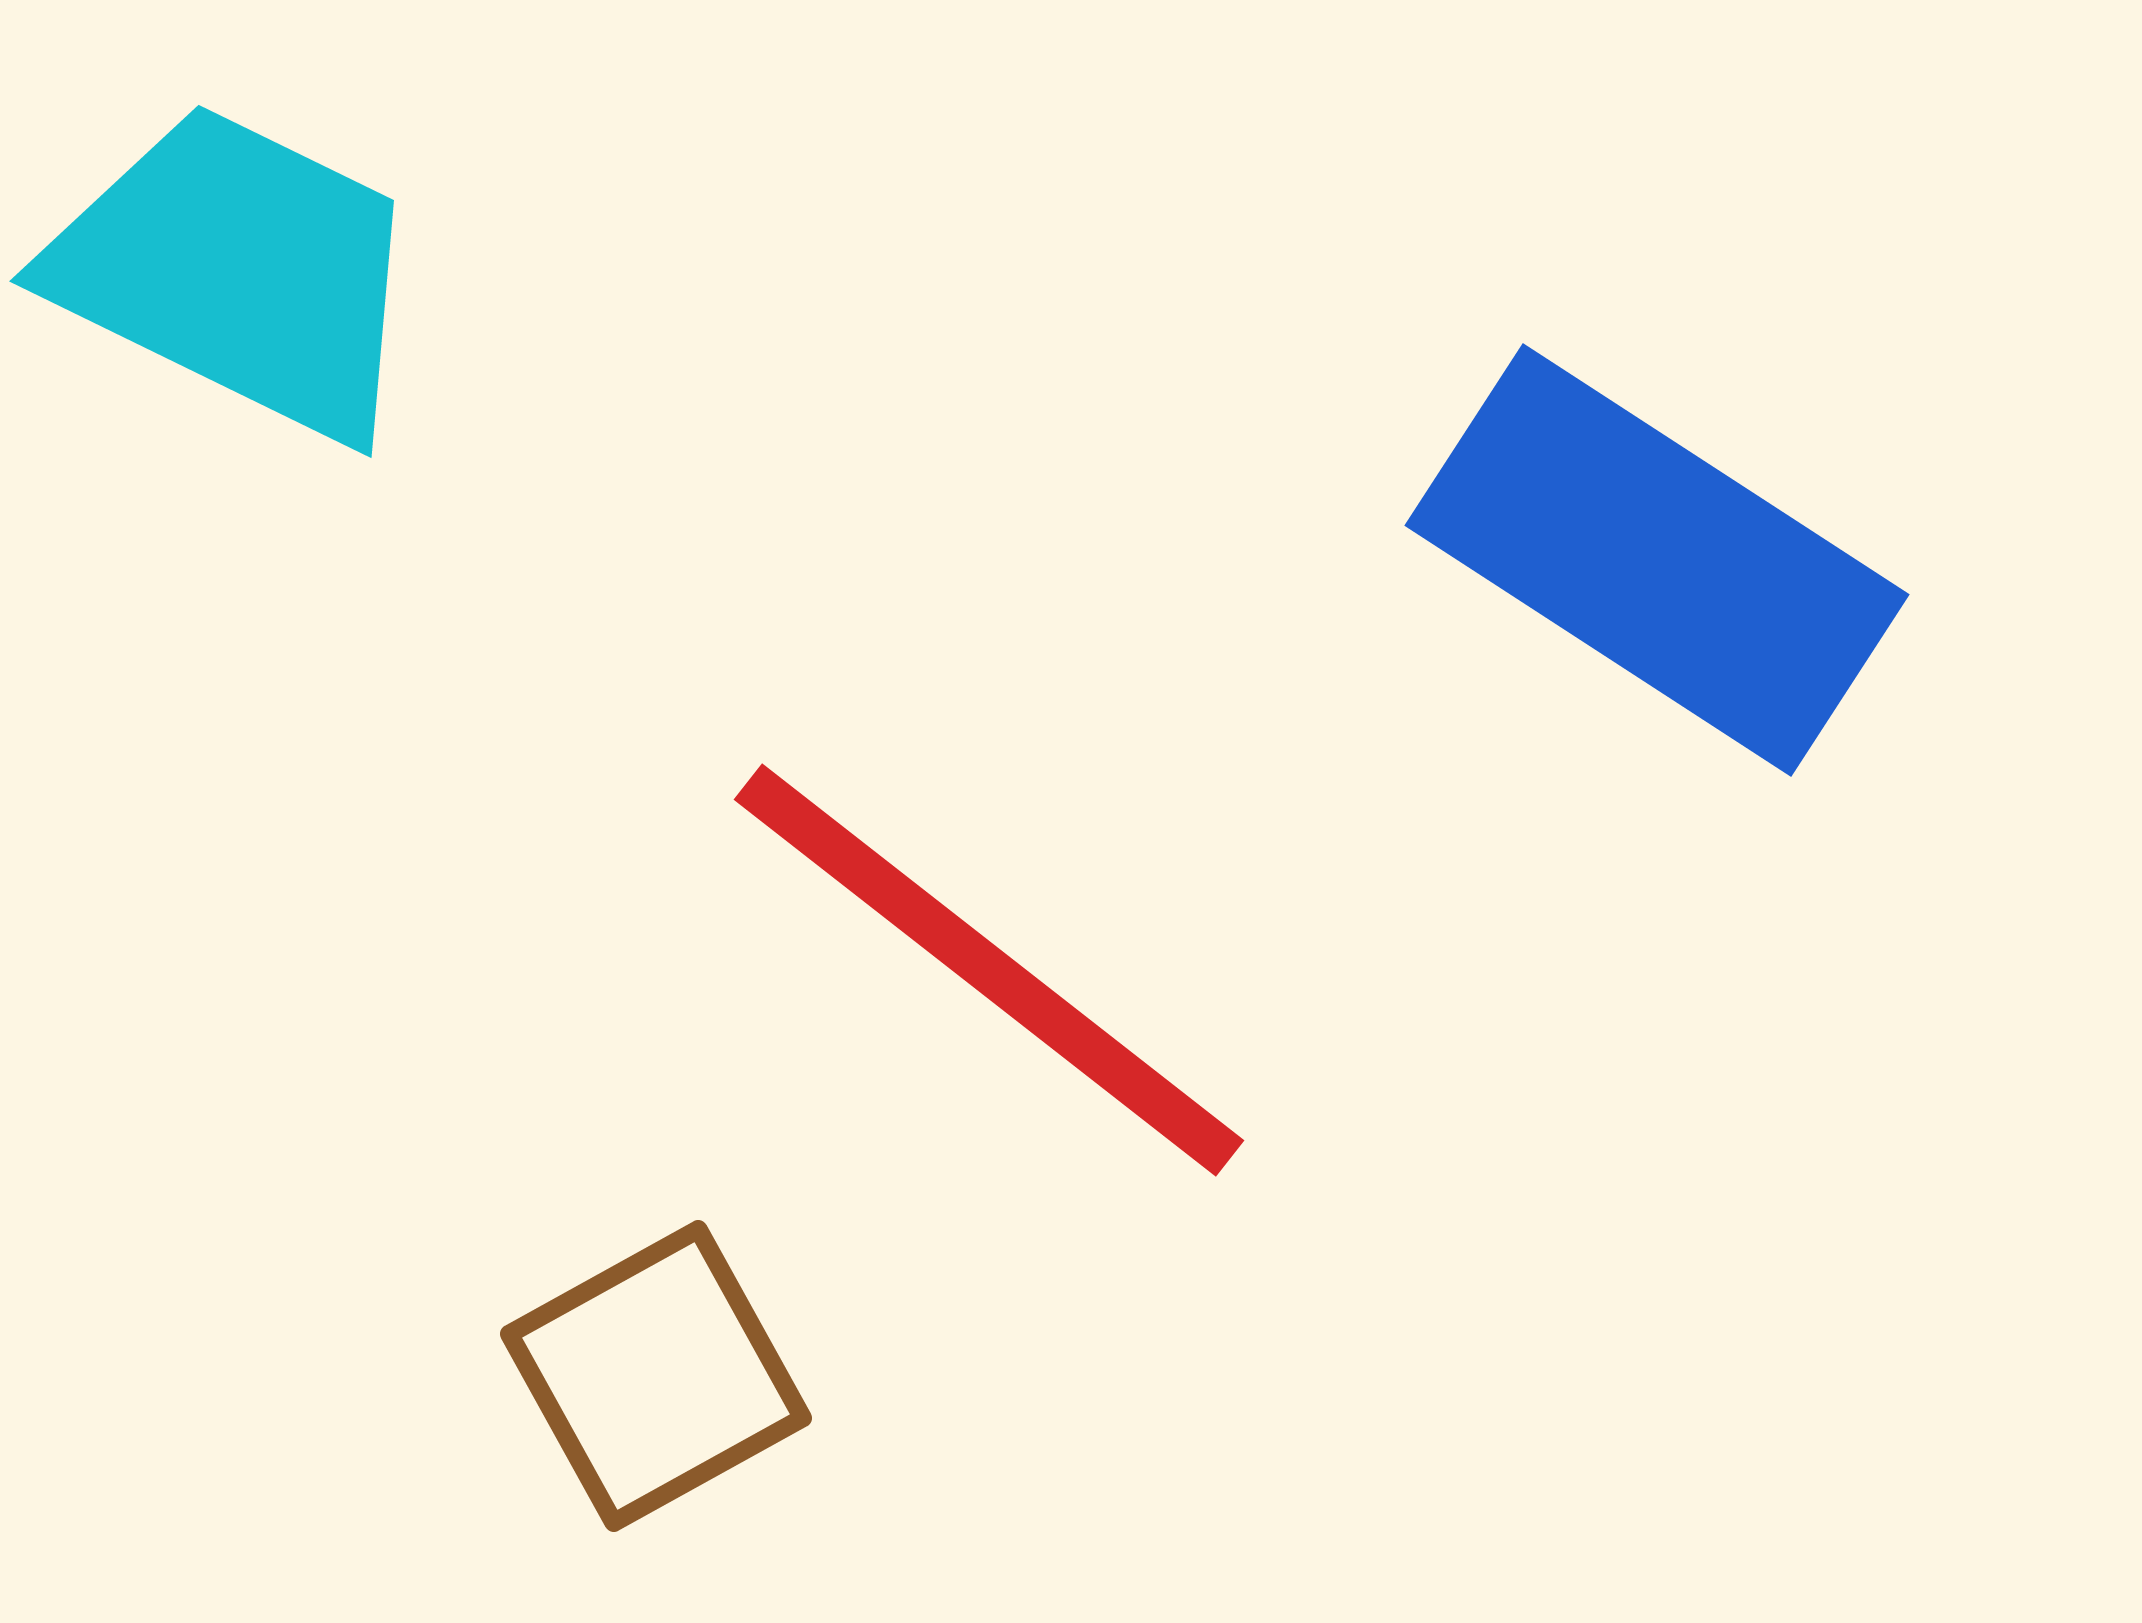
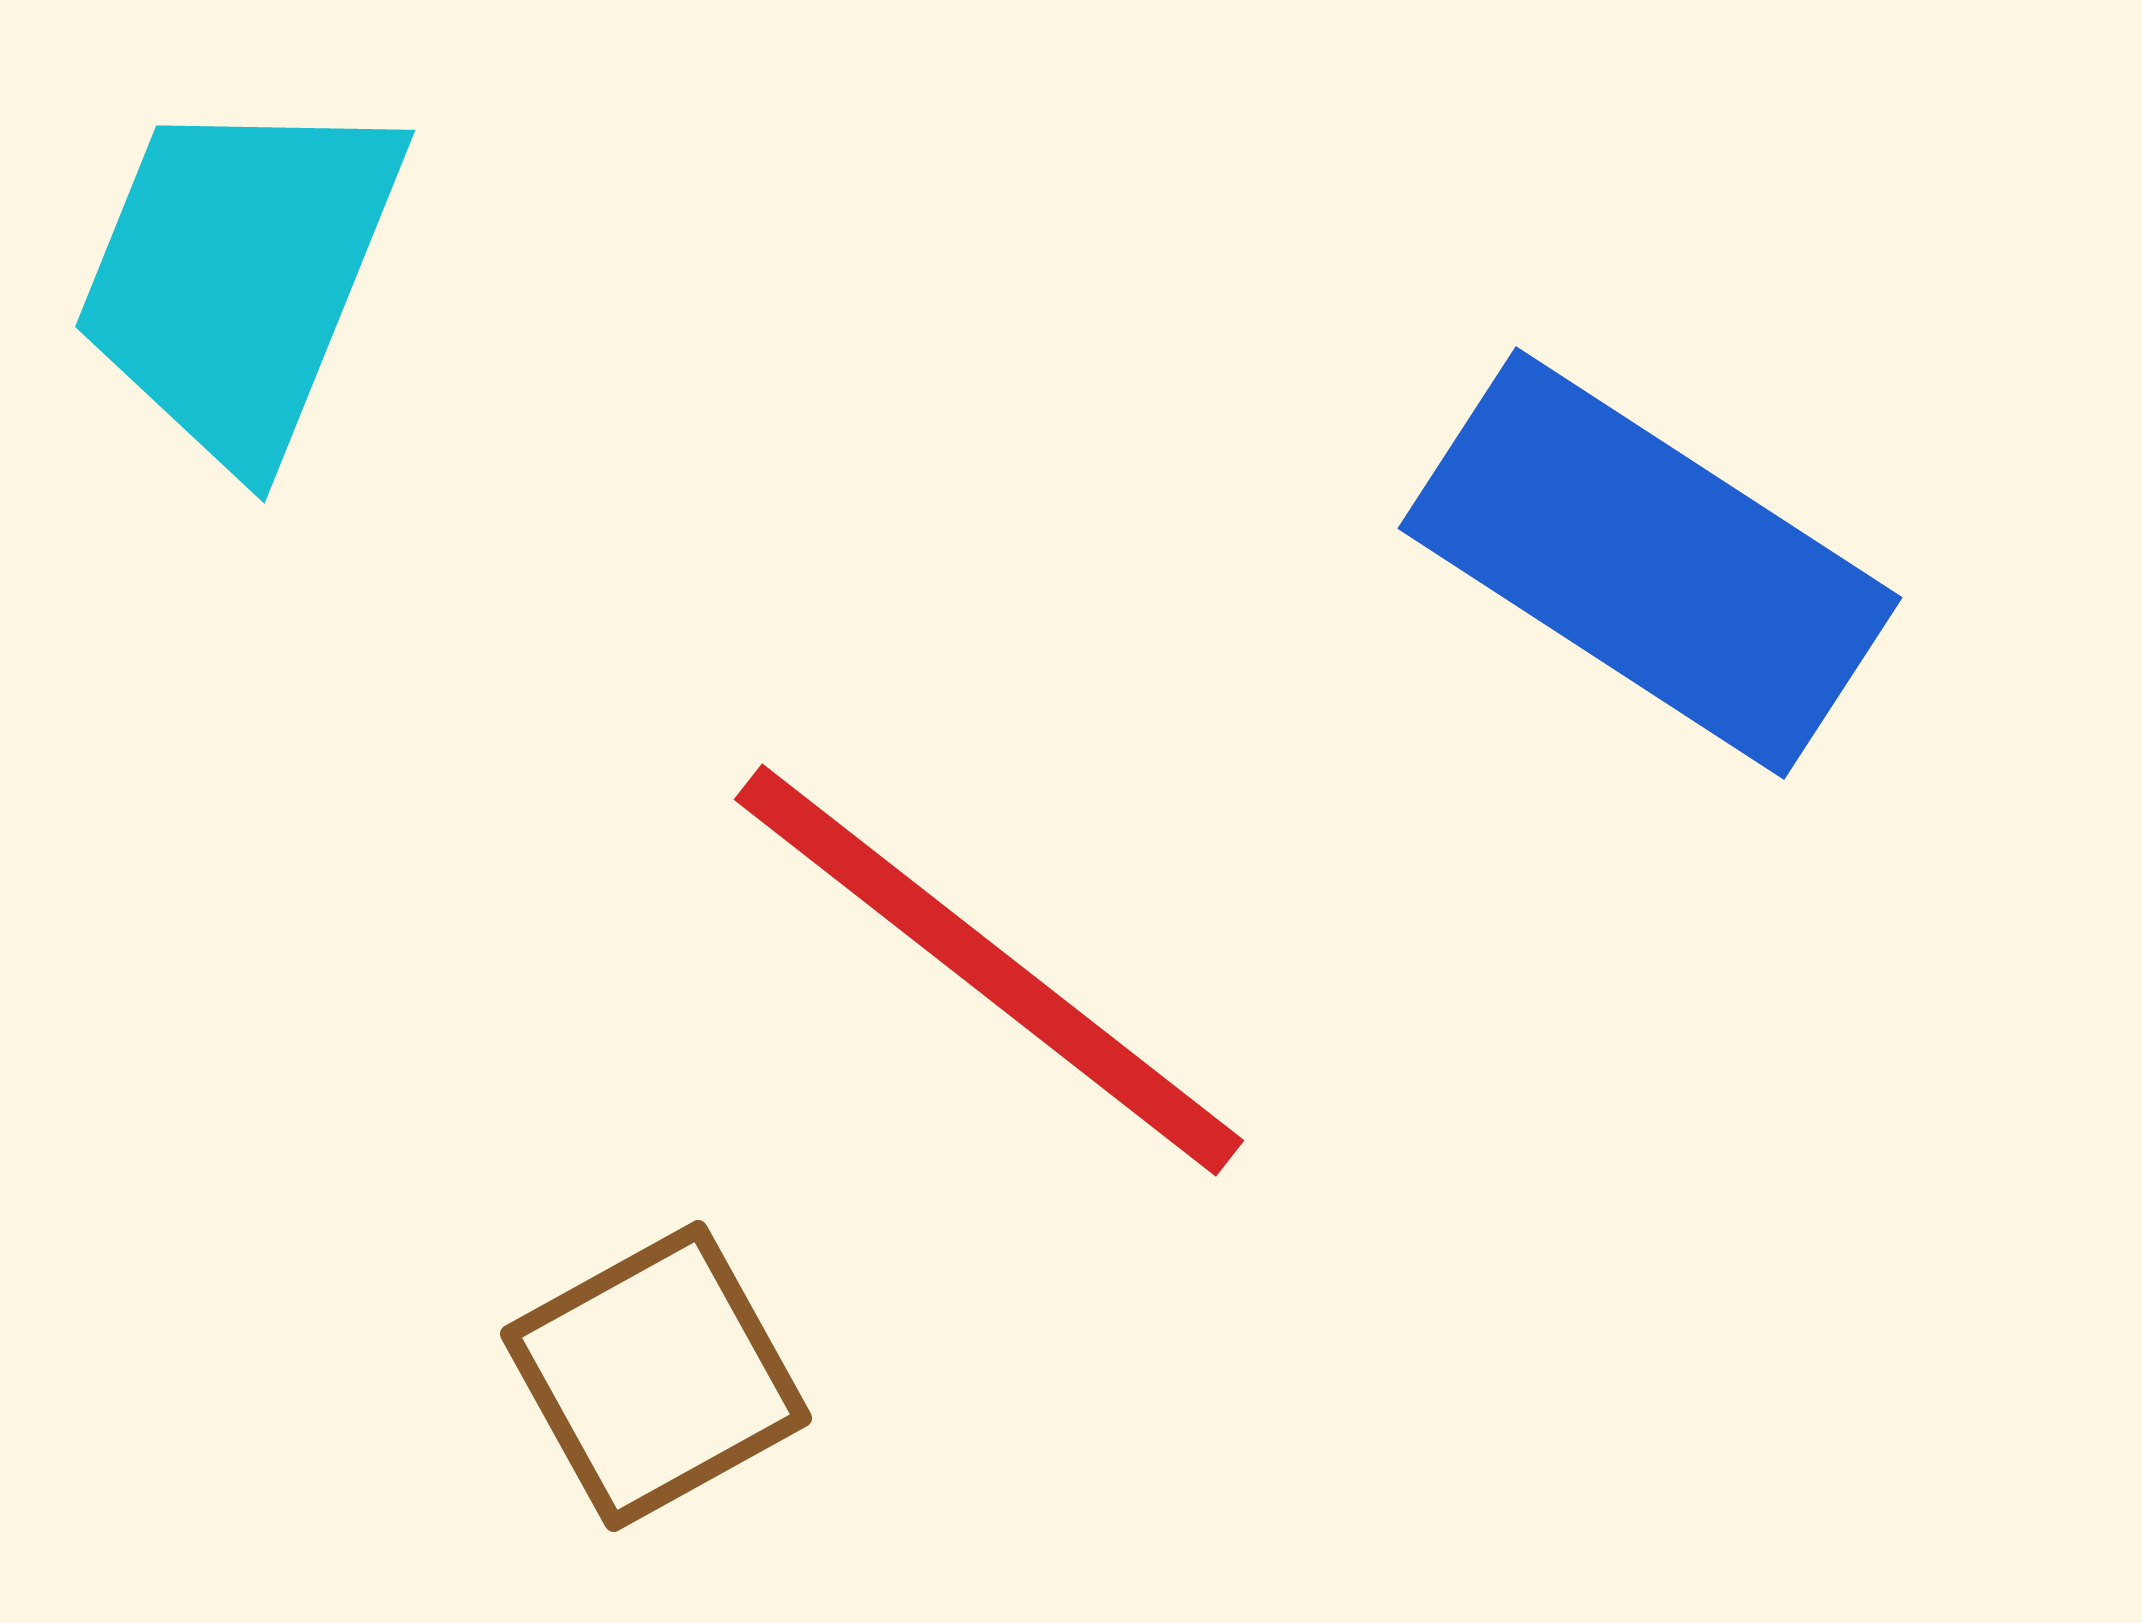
cyan trapezoid: moved 1 px right, 4 px down; rotated 94 degrees counterclockwise
blue rectangle: moved 7 px left, 3 px down
